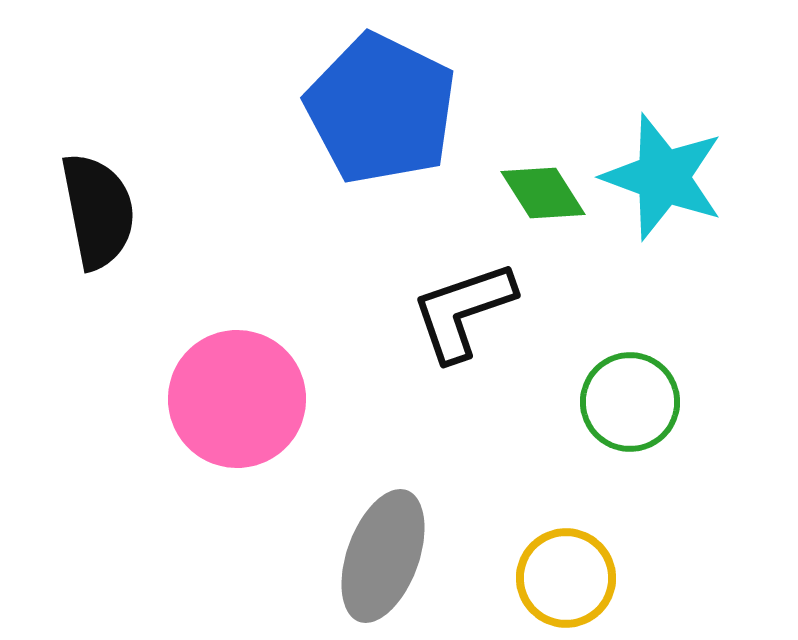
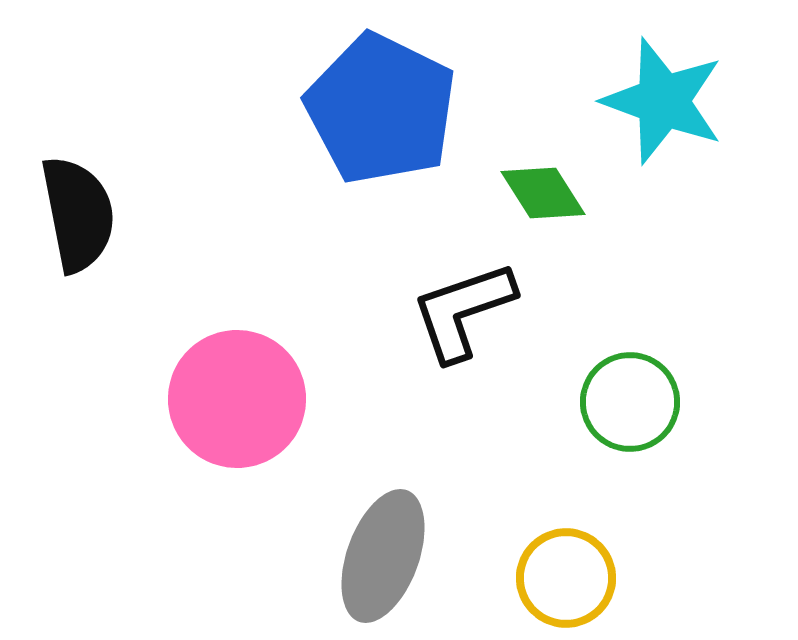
cyan star: moved 76 px up
black semicircle: moved 20 px left, 3 px down
